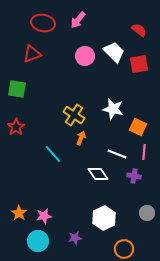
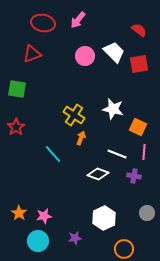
white diamond: rotated 35 degrees counterclockwise
